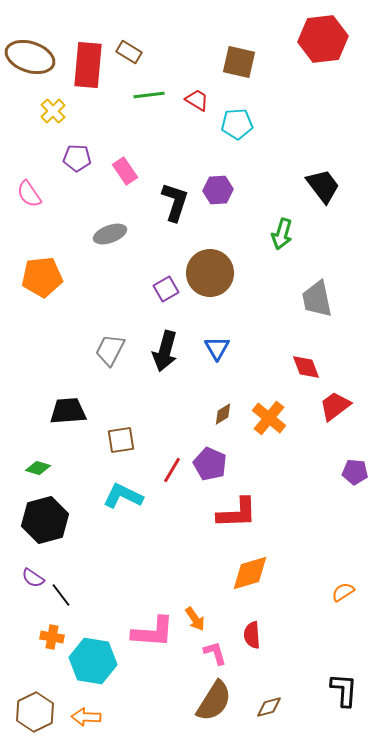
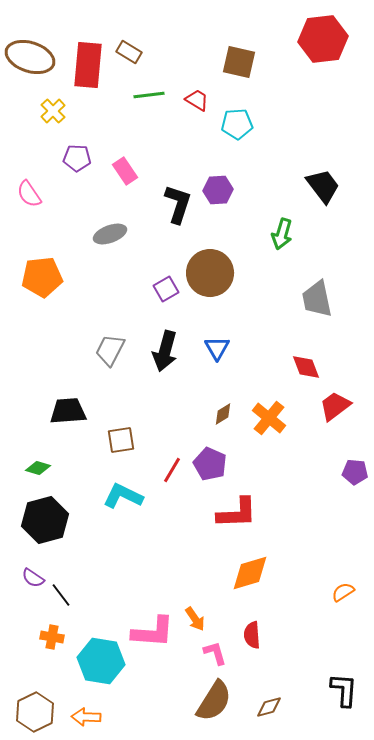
black L-shape at (175, 202): moved 3 px right, 2 px down
cyan hexagon at (93, 661): moved 8 px right
